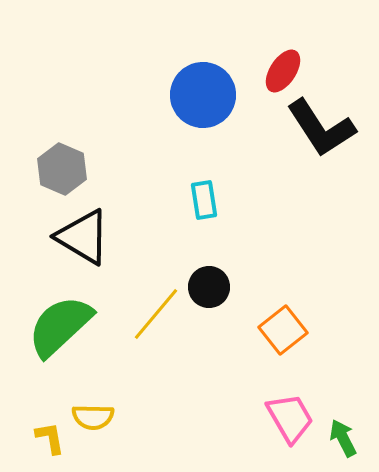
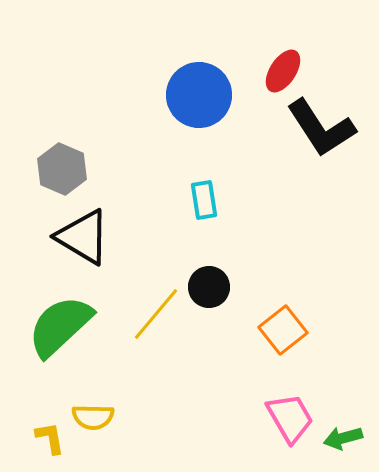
blue circle: moved 4 px left
green arrow: rotated 78 degrees counterclockwise
